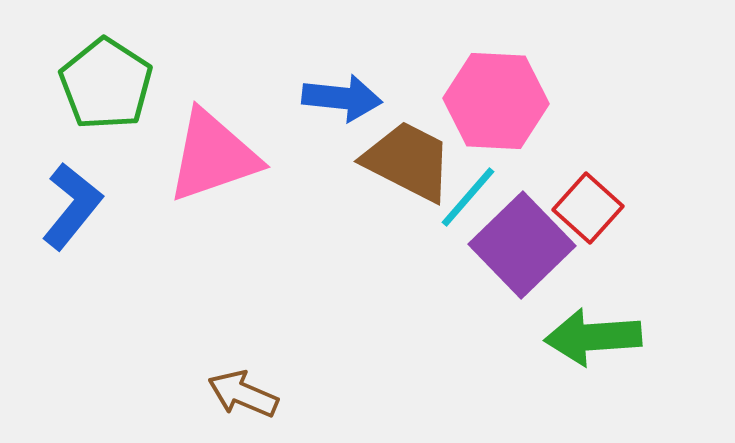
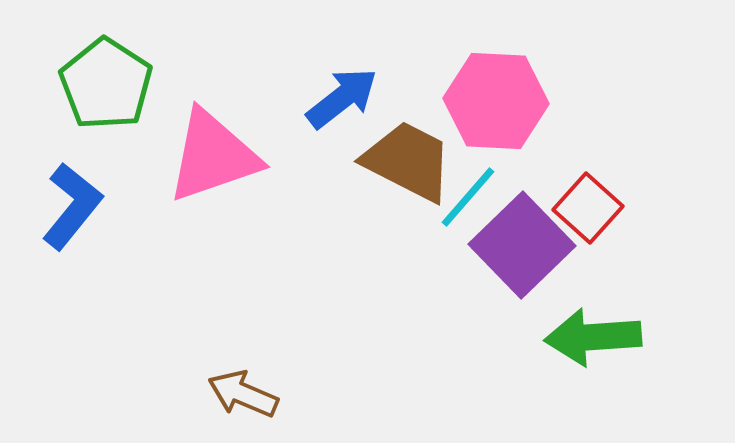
blue arrow: rotated 44 degrees counterclockwise
